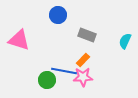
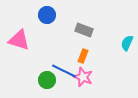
blue circle: moved 11 px left
gray rectangle: moved 3 px left, 5 px up
cyan semicircle: moved 2 px right, 2 px down
orange rectangle: moved 4 px up; rotated 24 degrees counterclockwise
blue line: rotated 15 degrees clockwise
pink star: rotated 24 degrees clockwise
